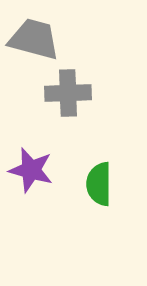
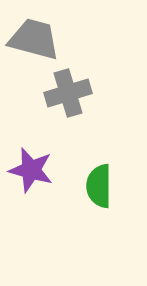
gray cross: rotated 15 degrees counterclockwise
green semicircle: moved 2 px down
